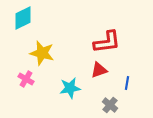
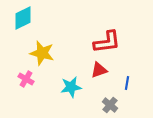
cyan star: moved 1 px right, 1 px up
